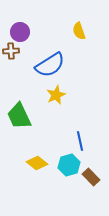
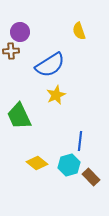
blue line: rotated 18 degrees clockwise
